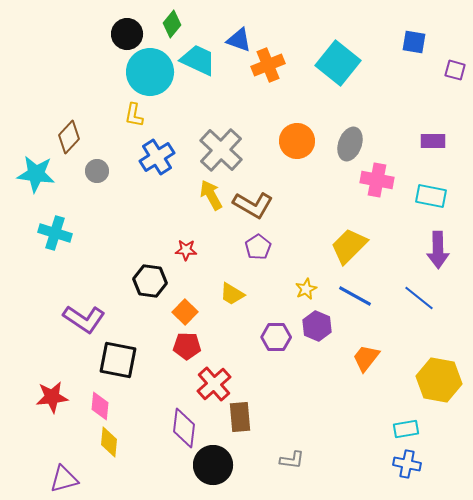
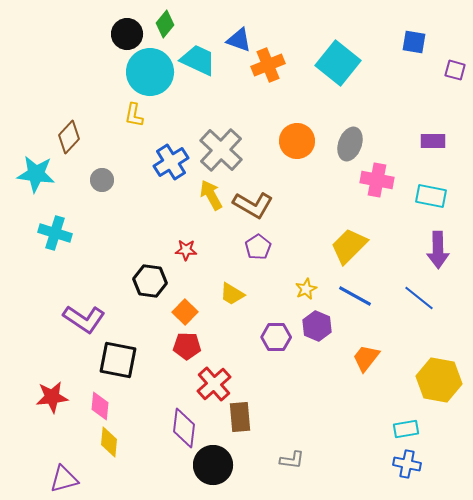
green diamond at (172, 24): moved 7 px left
blue cross at (157, 157): moved 14 px right, 5 px down
gray circle at (97, 171): moved 5 px right, 9 px down
